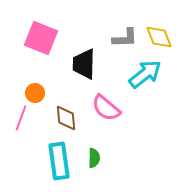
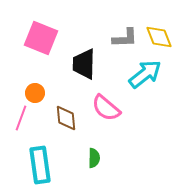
cyan rectangle: moved 19 px left, 4 px down
